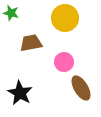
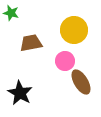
yellow circle: moved 9 px right, 12 px down
pink circle: moved 1 px right, 1 px up
brown ellipse: moved 6 px up
